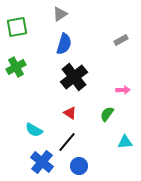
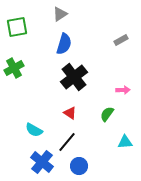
green cross: moved 2 px left, 1 px down
